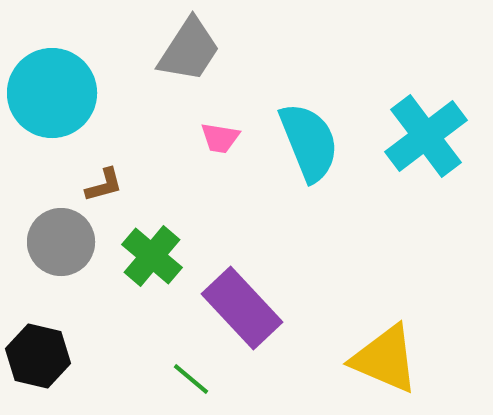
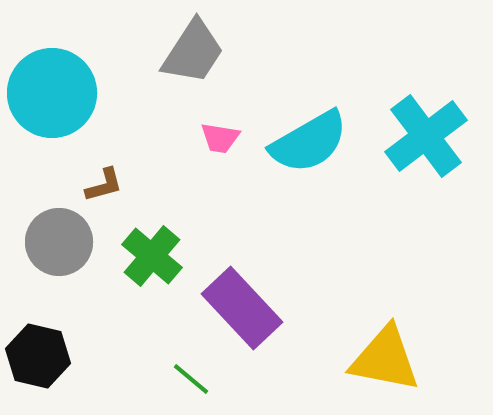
gray trapezoid: moved 4 px right, 2 px down
cyan semicircle: rotated 82 degrees clockwise
gray circle: moved 2 px left
yellow triangle: rotated 12 degrees counterclockwise
